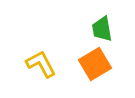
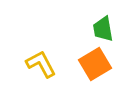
green trapezoid: moved 1 px right
